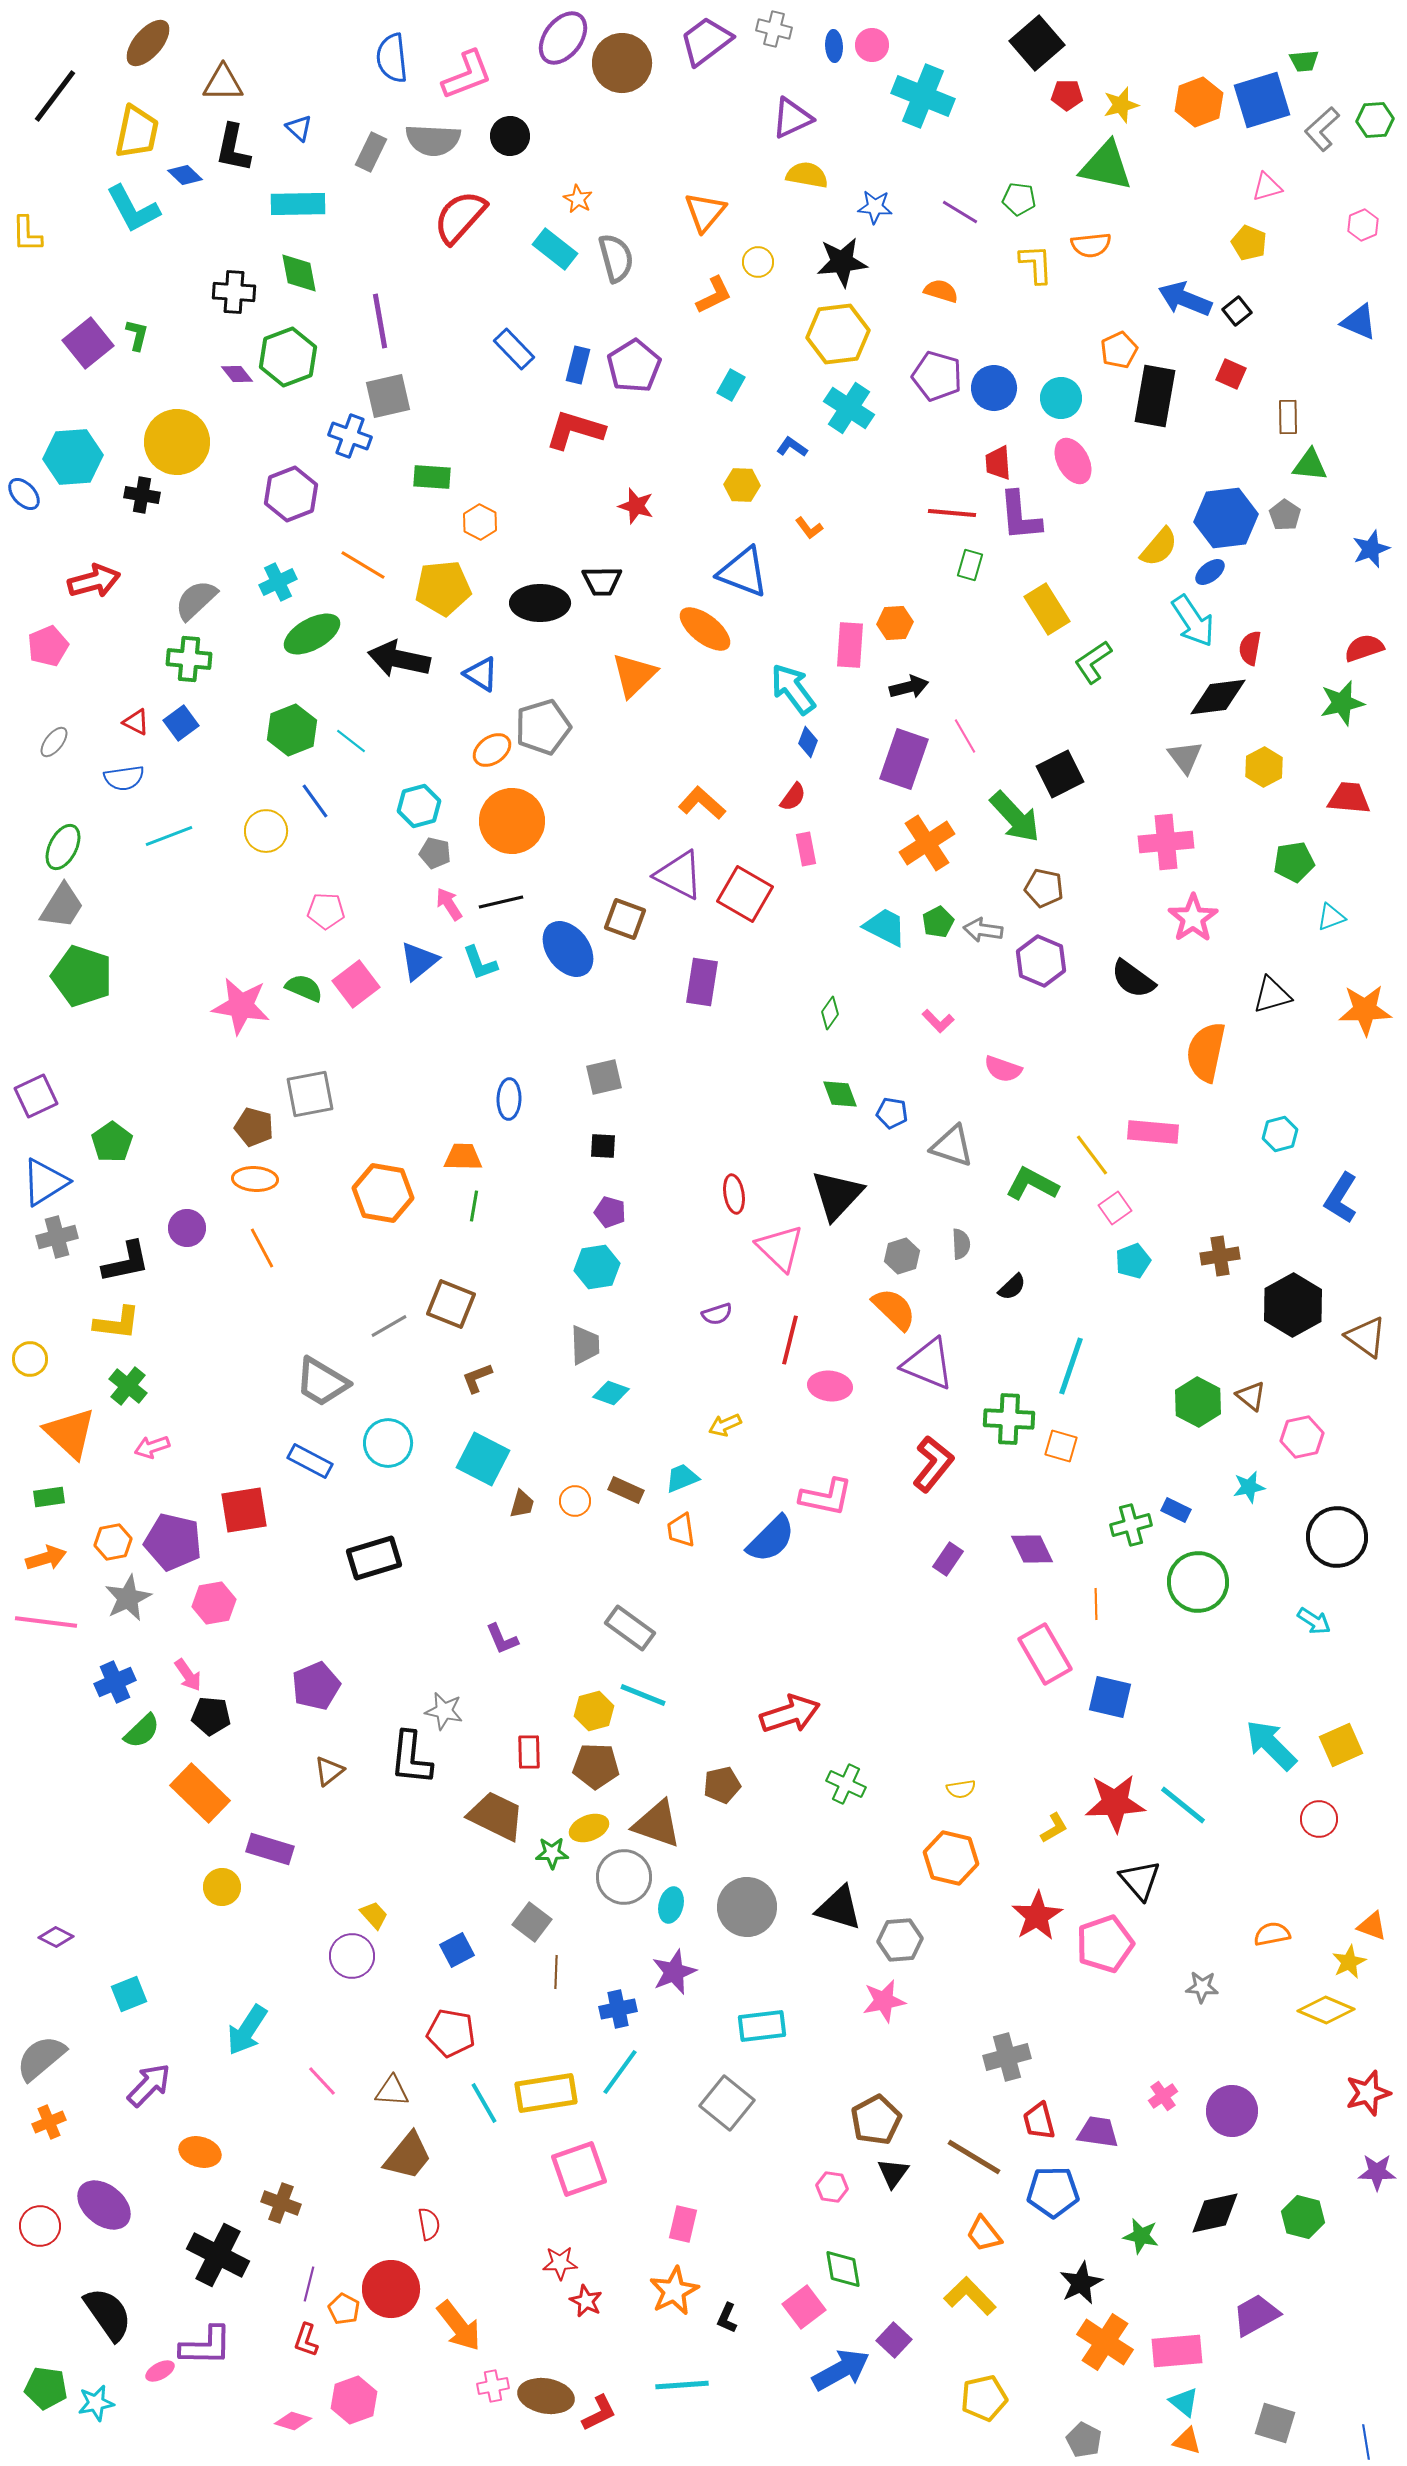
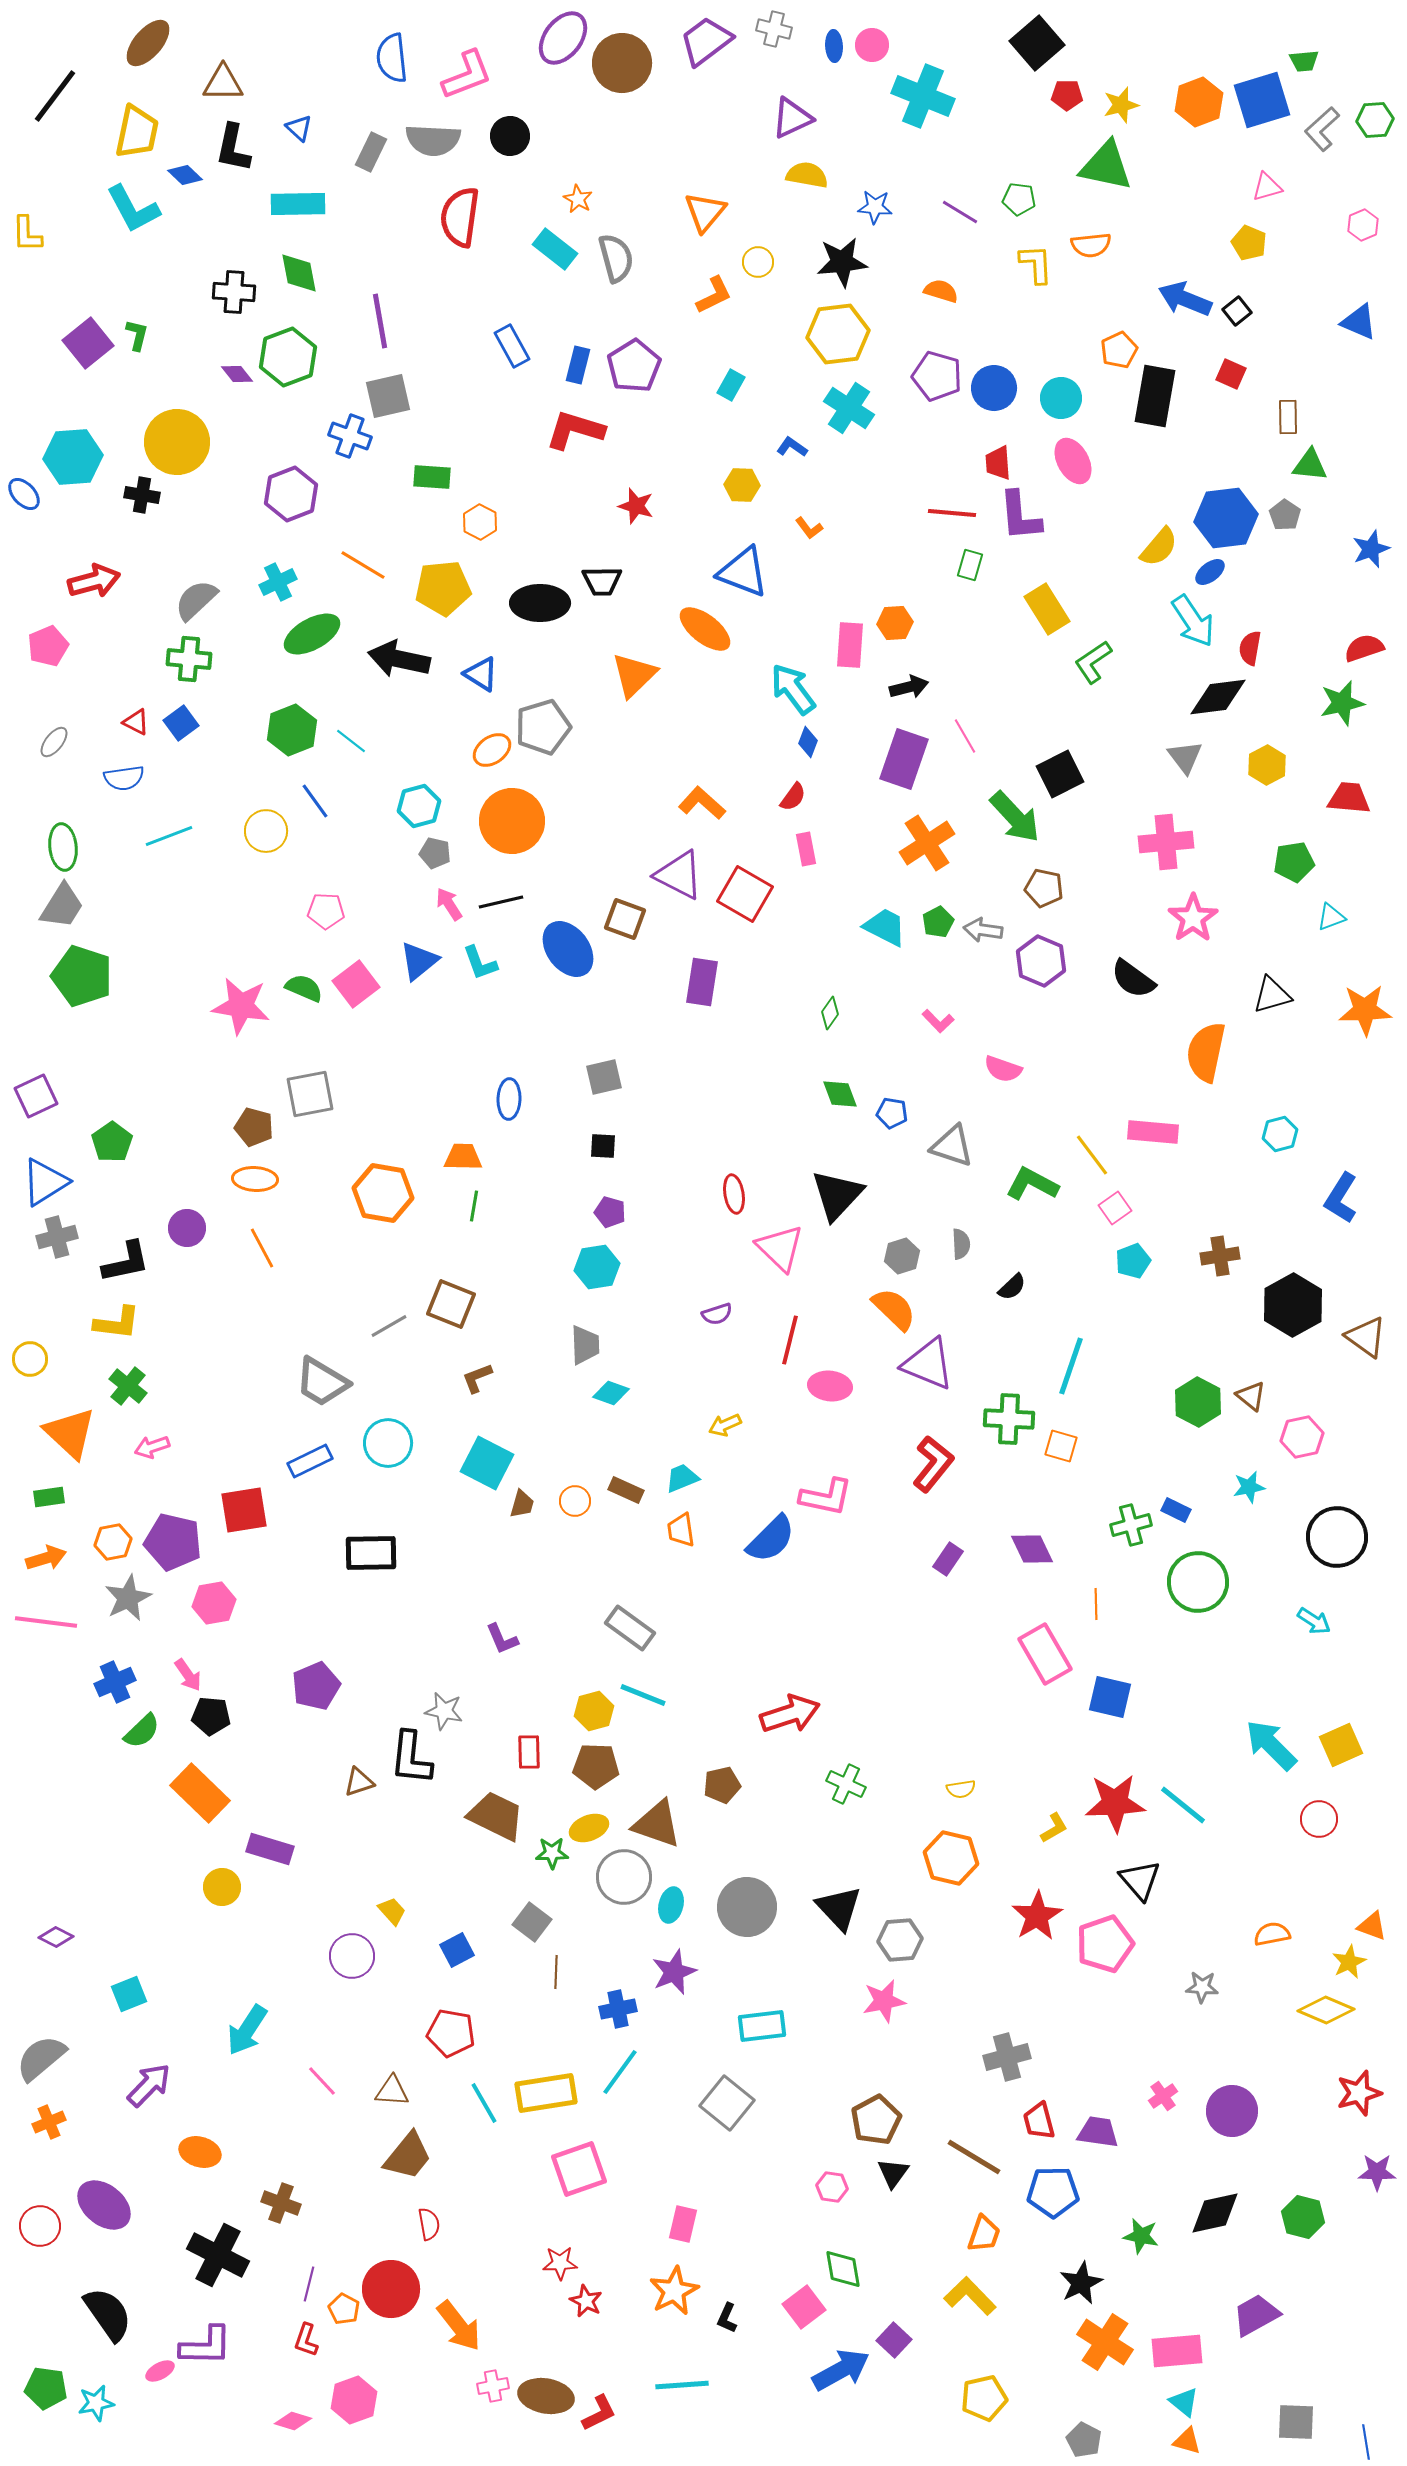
red semicircle at (460, 217): rotated 34 degrees counterclockwise
blue rectangle at (514, 349): moved 2 px left, 3 px up; rotated 15 degrees clockwise
yellow hexagon at (1264, 767): moved 3 px right, 2 px up
green ellipse at (63, 847): rotated 33 degrees counterclockwise
cyan square at (483, 1459): moved 4 px right, 4 px down
blue rectangle at (310, 1461): rotated 54 degrees counterclockwise
black rectangle at (374, 1558): moved 3 px left, 5 px up; rotated 16 degrees clockwise
brown triangle at (329, 1771): moved 30 px right, 11 px down; rotated 20 degrees clockwise
black triangle at (839, 1908): rotated 30 degrees clockwise
yellow trapezoid at (374, 1915): moved 18 px right, 4 px up
red star at (1368, 2093): moved 9 px left
orange trapezoid at (984, 2234): rotated 123 degrees counterclockwise
gray square at (1275, 2423): moved 21 px right, 1 px up; rotated 15 degrees counterclockwise
